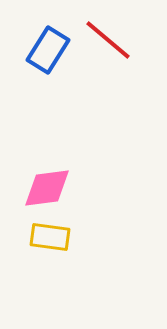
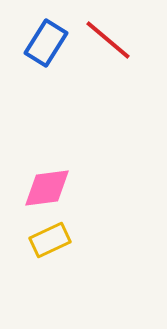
blue rectangle: moved 2 px left, 7 px up
yellow rectangle: moved 3 px down; rotated 33 degrees counterclockwise
